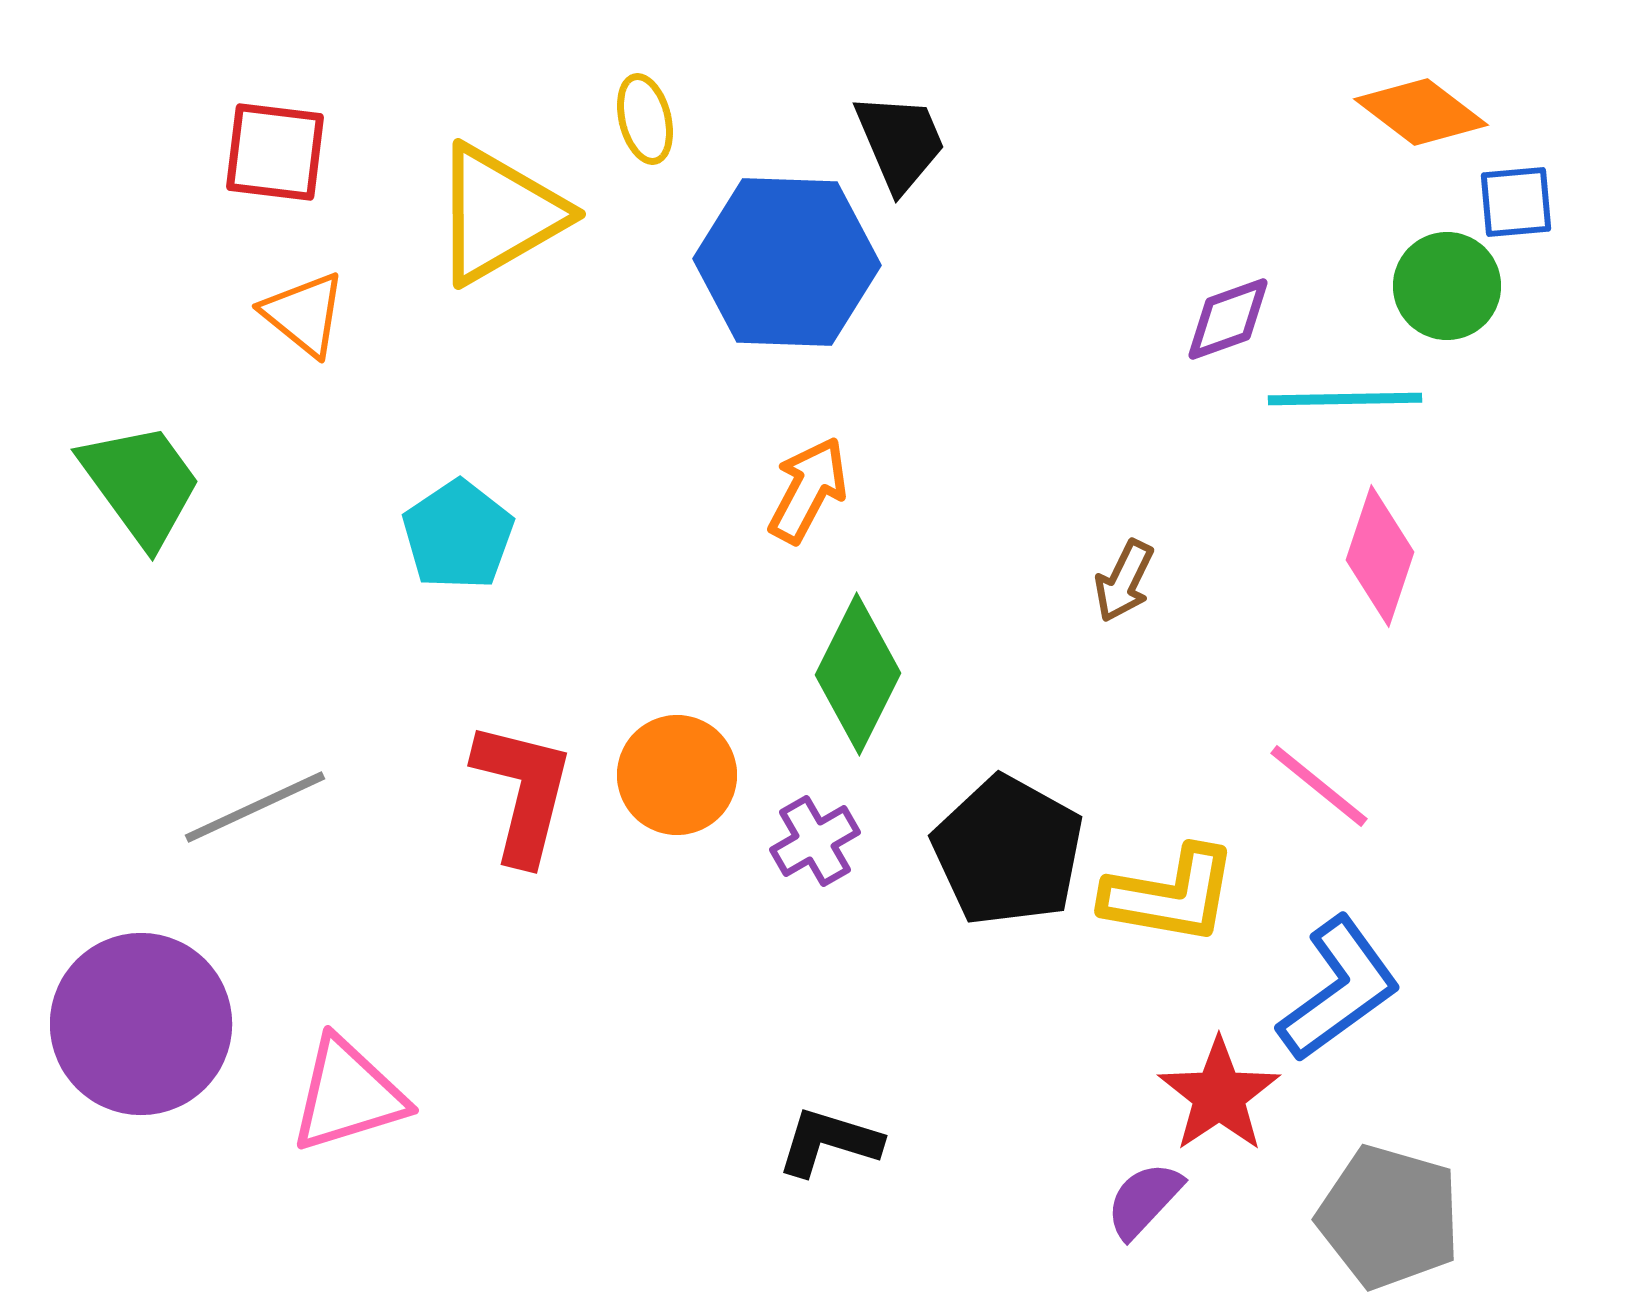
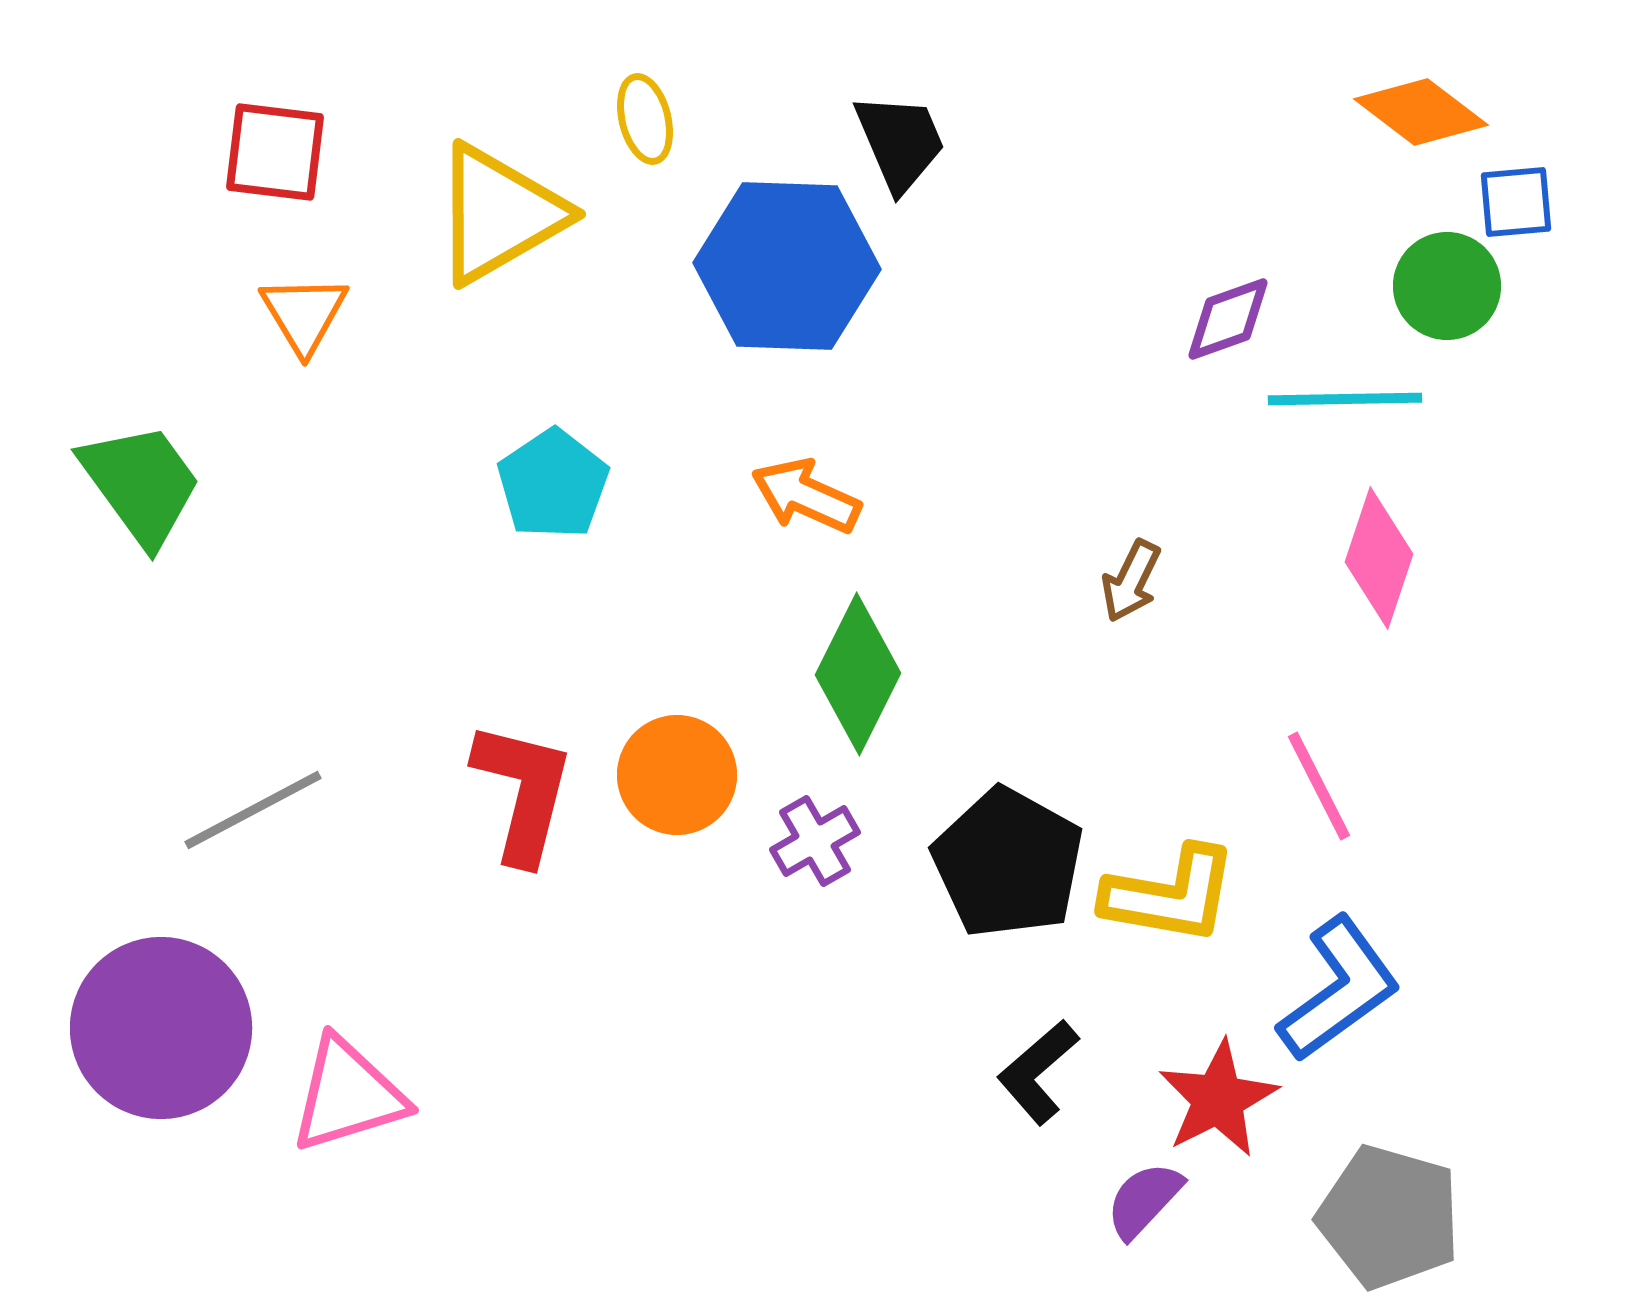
blue hexagon: moved 4 px down
orange triangle: rotated 20 degrees clockwise
orange arrow: moved 2 px left, 6 px down; rotated 94 degrees counterclockwise
cyan pentagon: moved 95 px right, 51 px up
pink diamond: moved 1 px left, 2 px down
brown arrow: moved 7 px right
pink line: rotated 24 degrees clockwise
gray line: moved 2 px left, 3 px down; rotated 3 degrees counterclockwise
black pentagon: moved 12 px down
purple circle: moved 20 px right, 4 px down
red star: moved 1 px left, 4 px down; rotated 7 degrees clockwise
black L-shape: moved 209 px right, 70 px up; rotated 58 degrees counterclockwise
